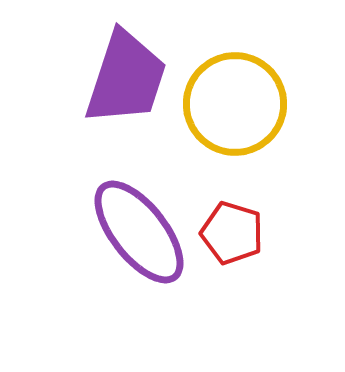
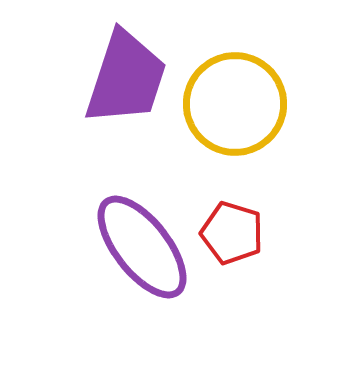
purple ellipse: moved 3 px right, 15 px down
